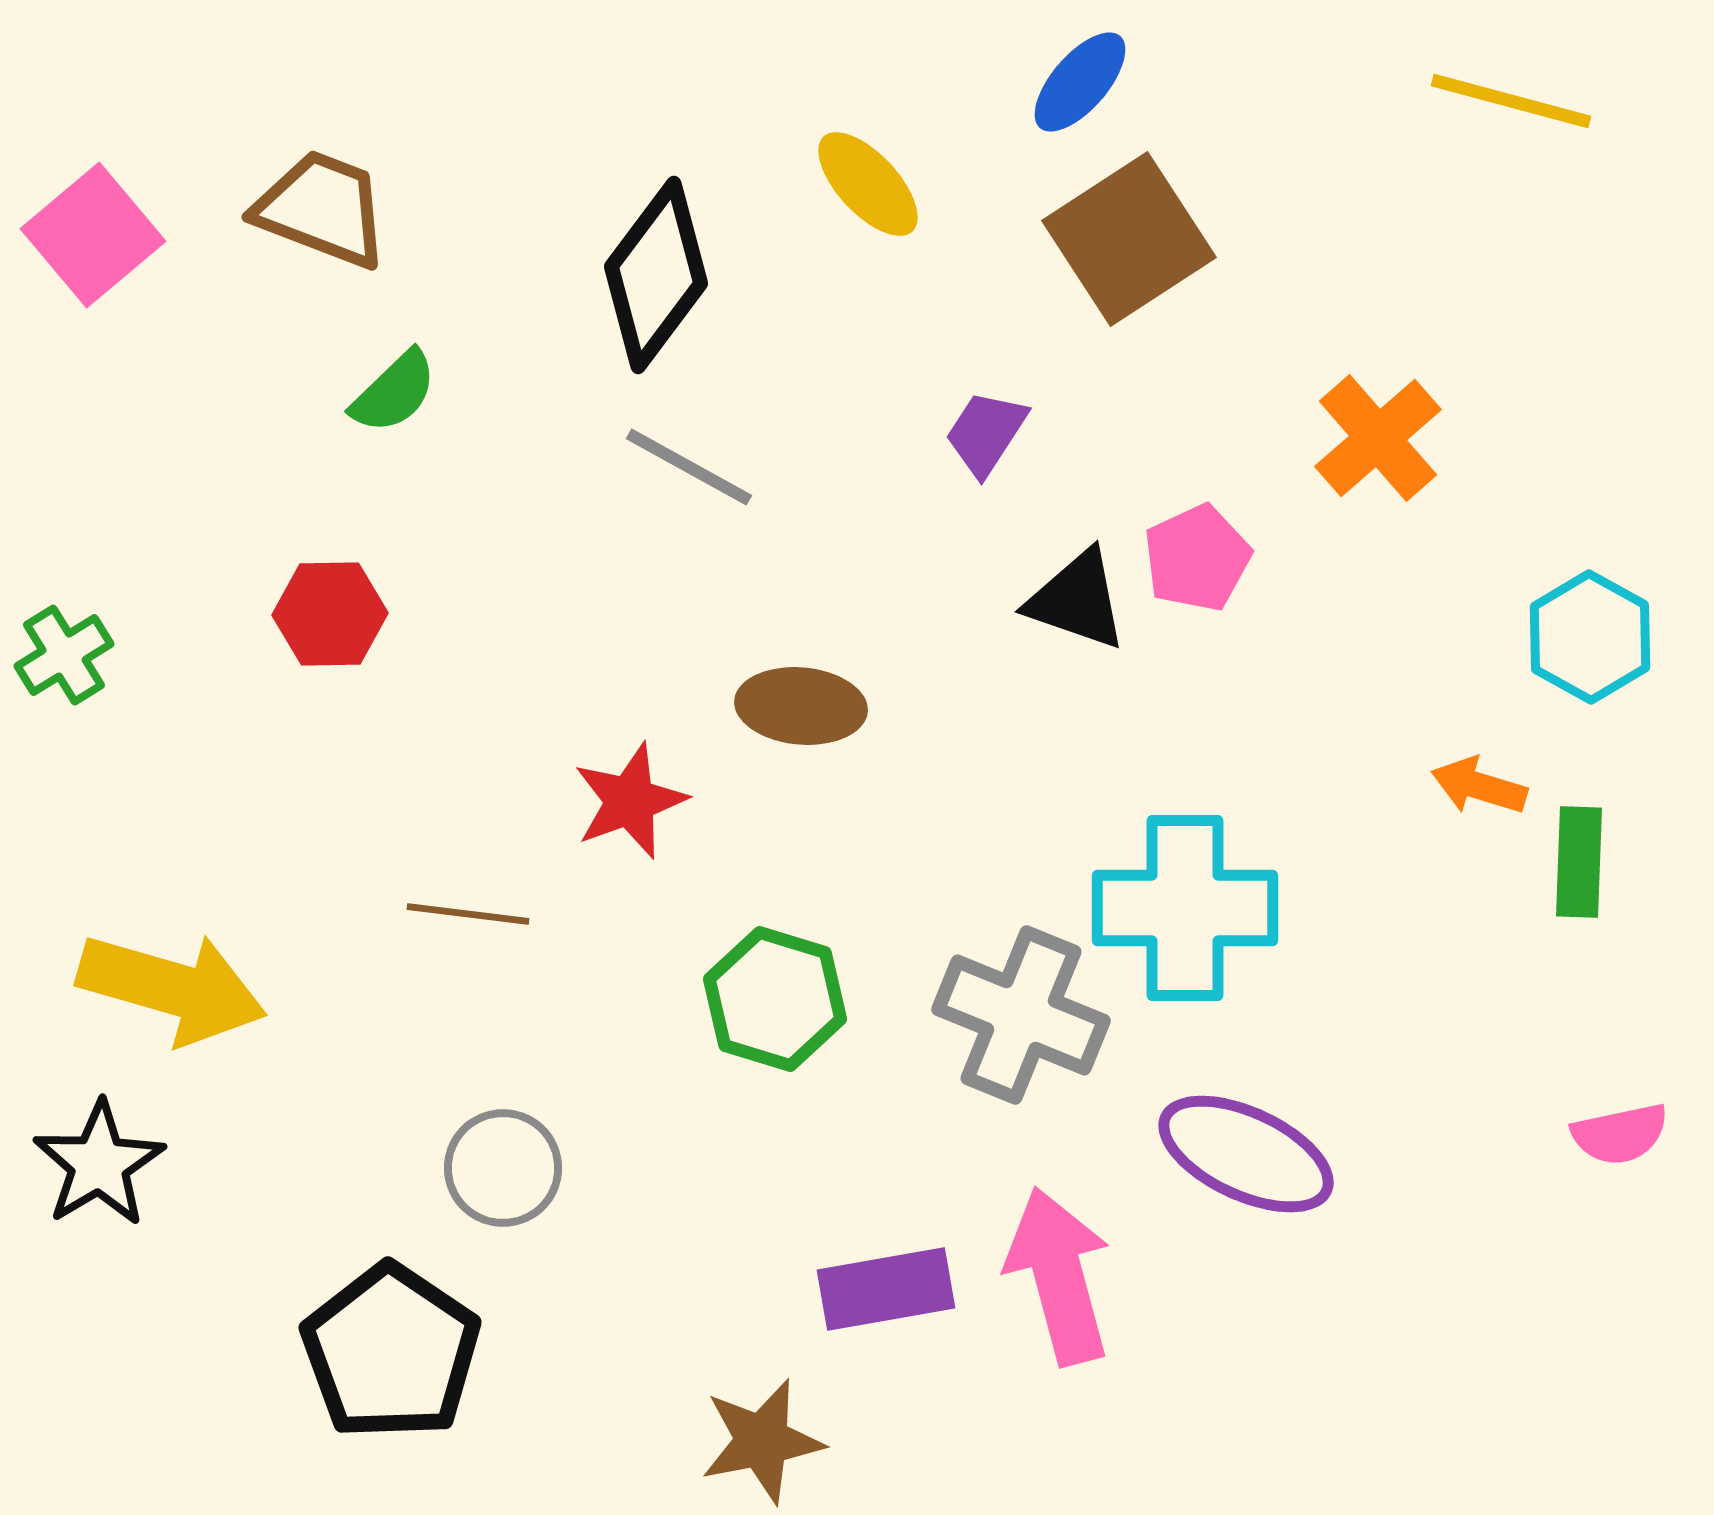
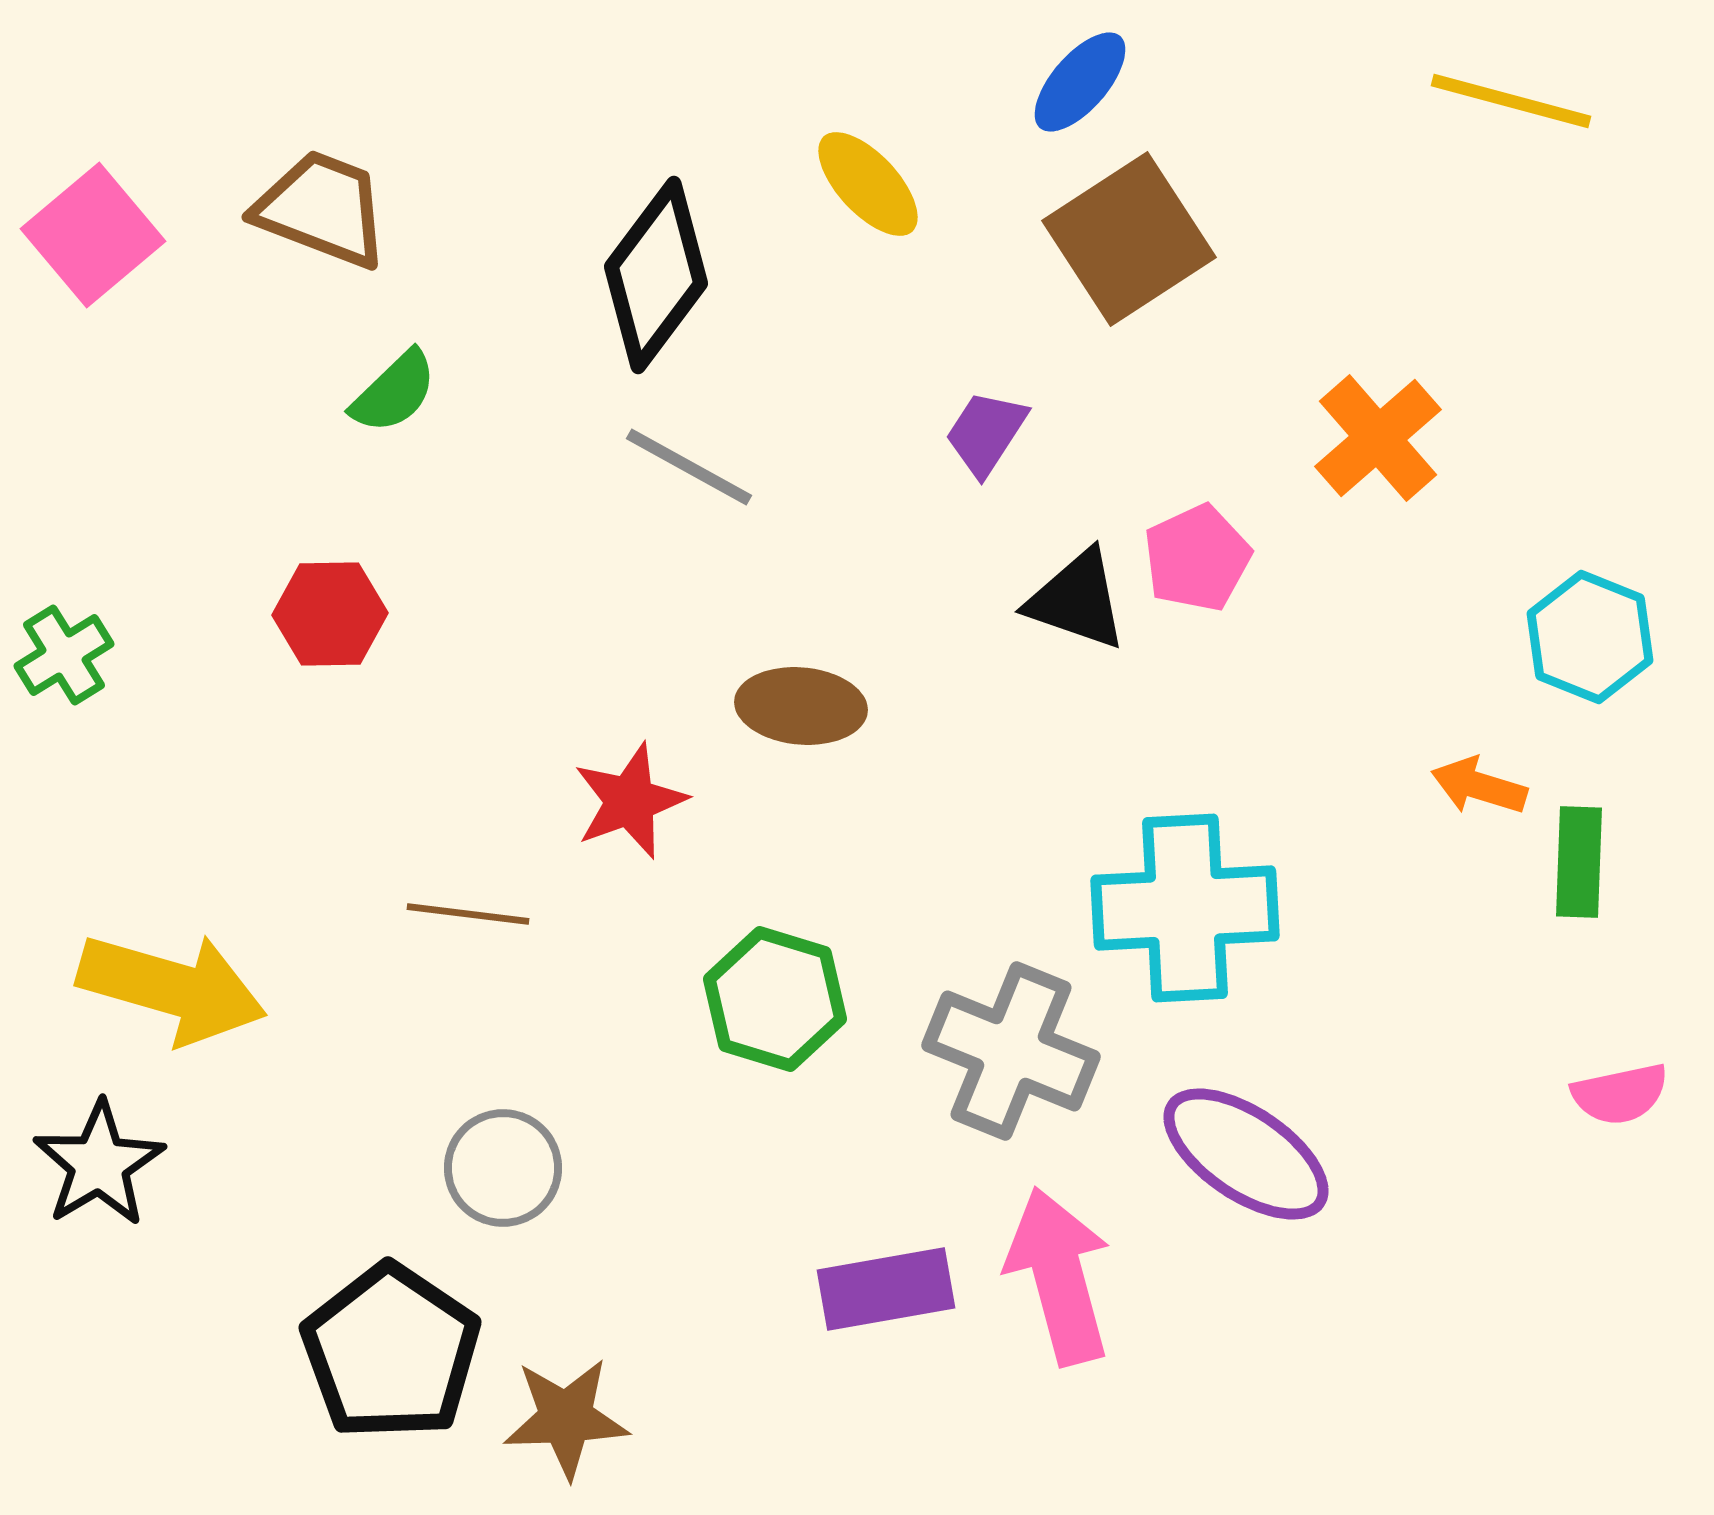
cyan hexagon: rotated 7 degrees counterclockwise
cyan cross: rotated 3 degrees counterclockwise
gray cross: moved 10 px left, 36 px down
pink semicircle: moved 40 px up
purple ellipse: rotated 9 degrees clockwise
brown star: moved 196 px left, 23 px up; rotated 9 degrees clockwise
